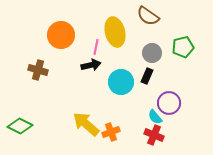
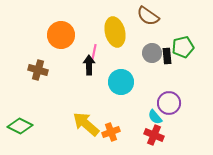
pink line: moved 2 px left, 5 px down
black arrow: moved 2 px left; rotated 78 degrees counterclockwise
black rectangle: moved 20 px right, 20 px up; rotated 28 degrees counterclockwise
